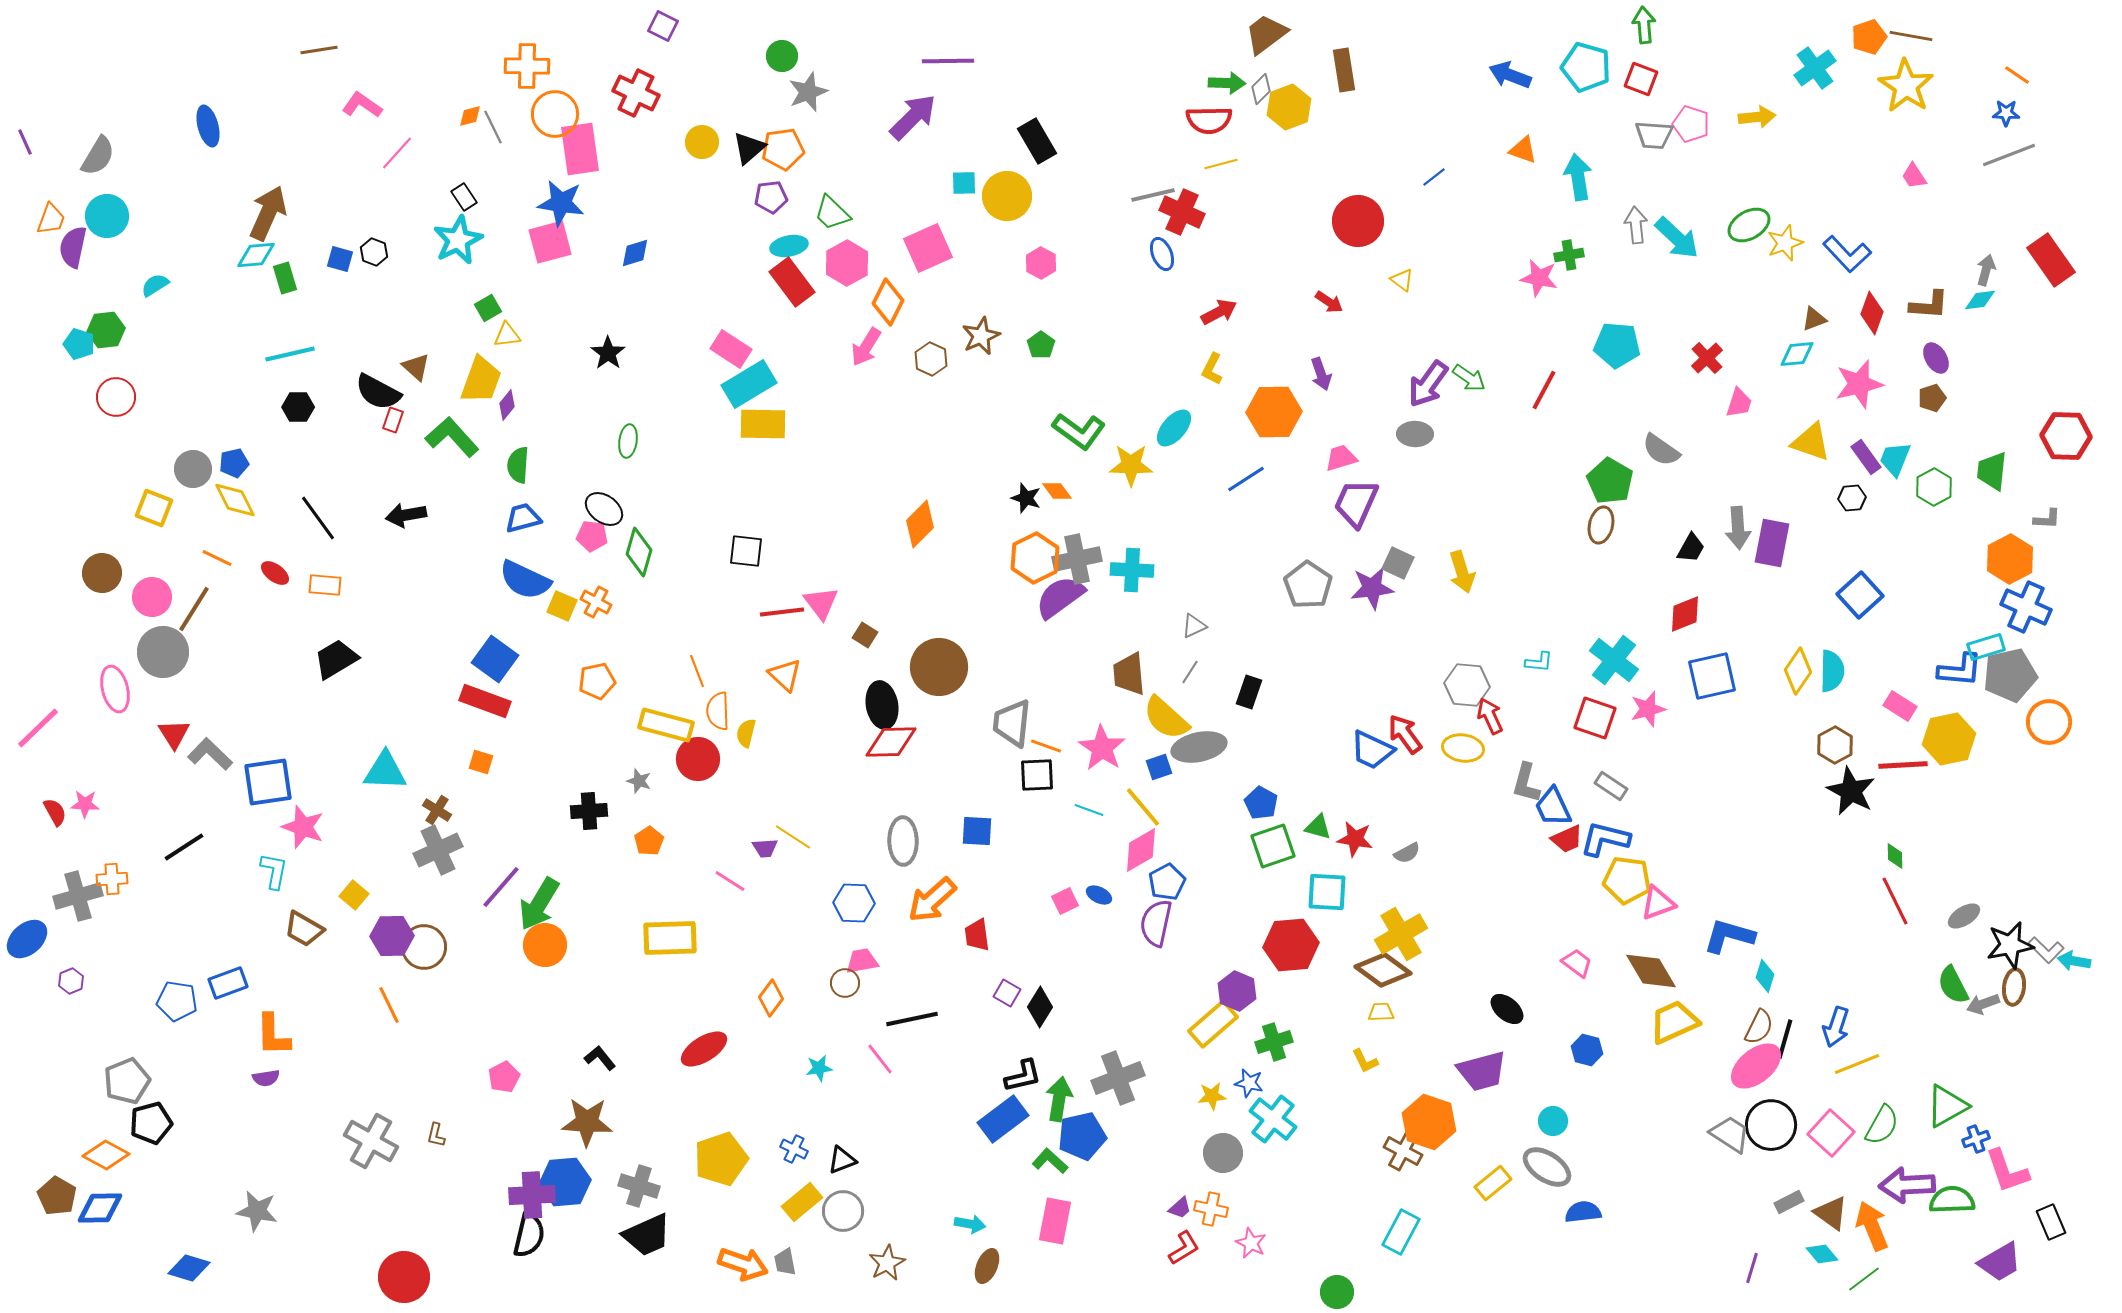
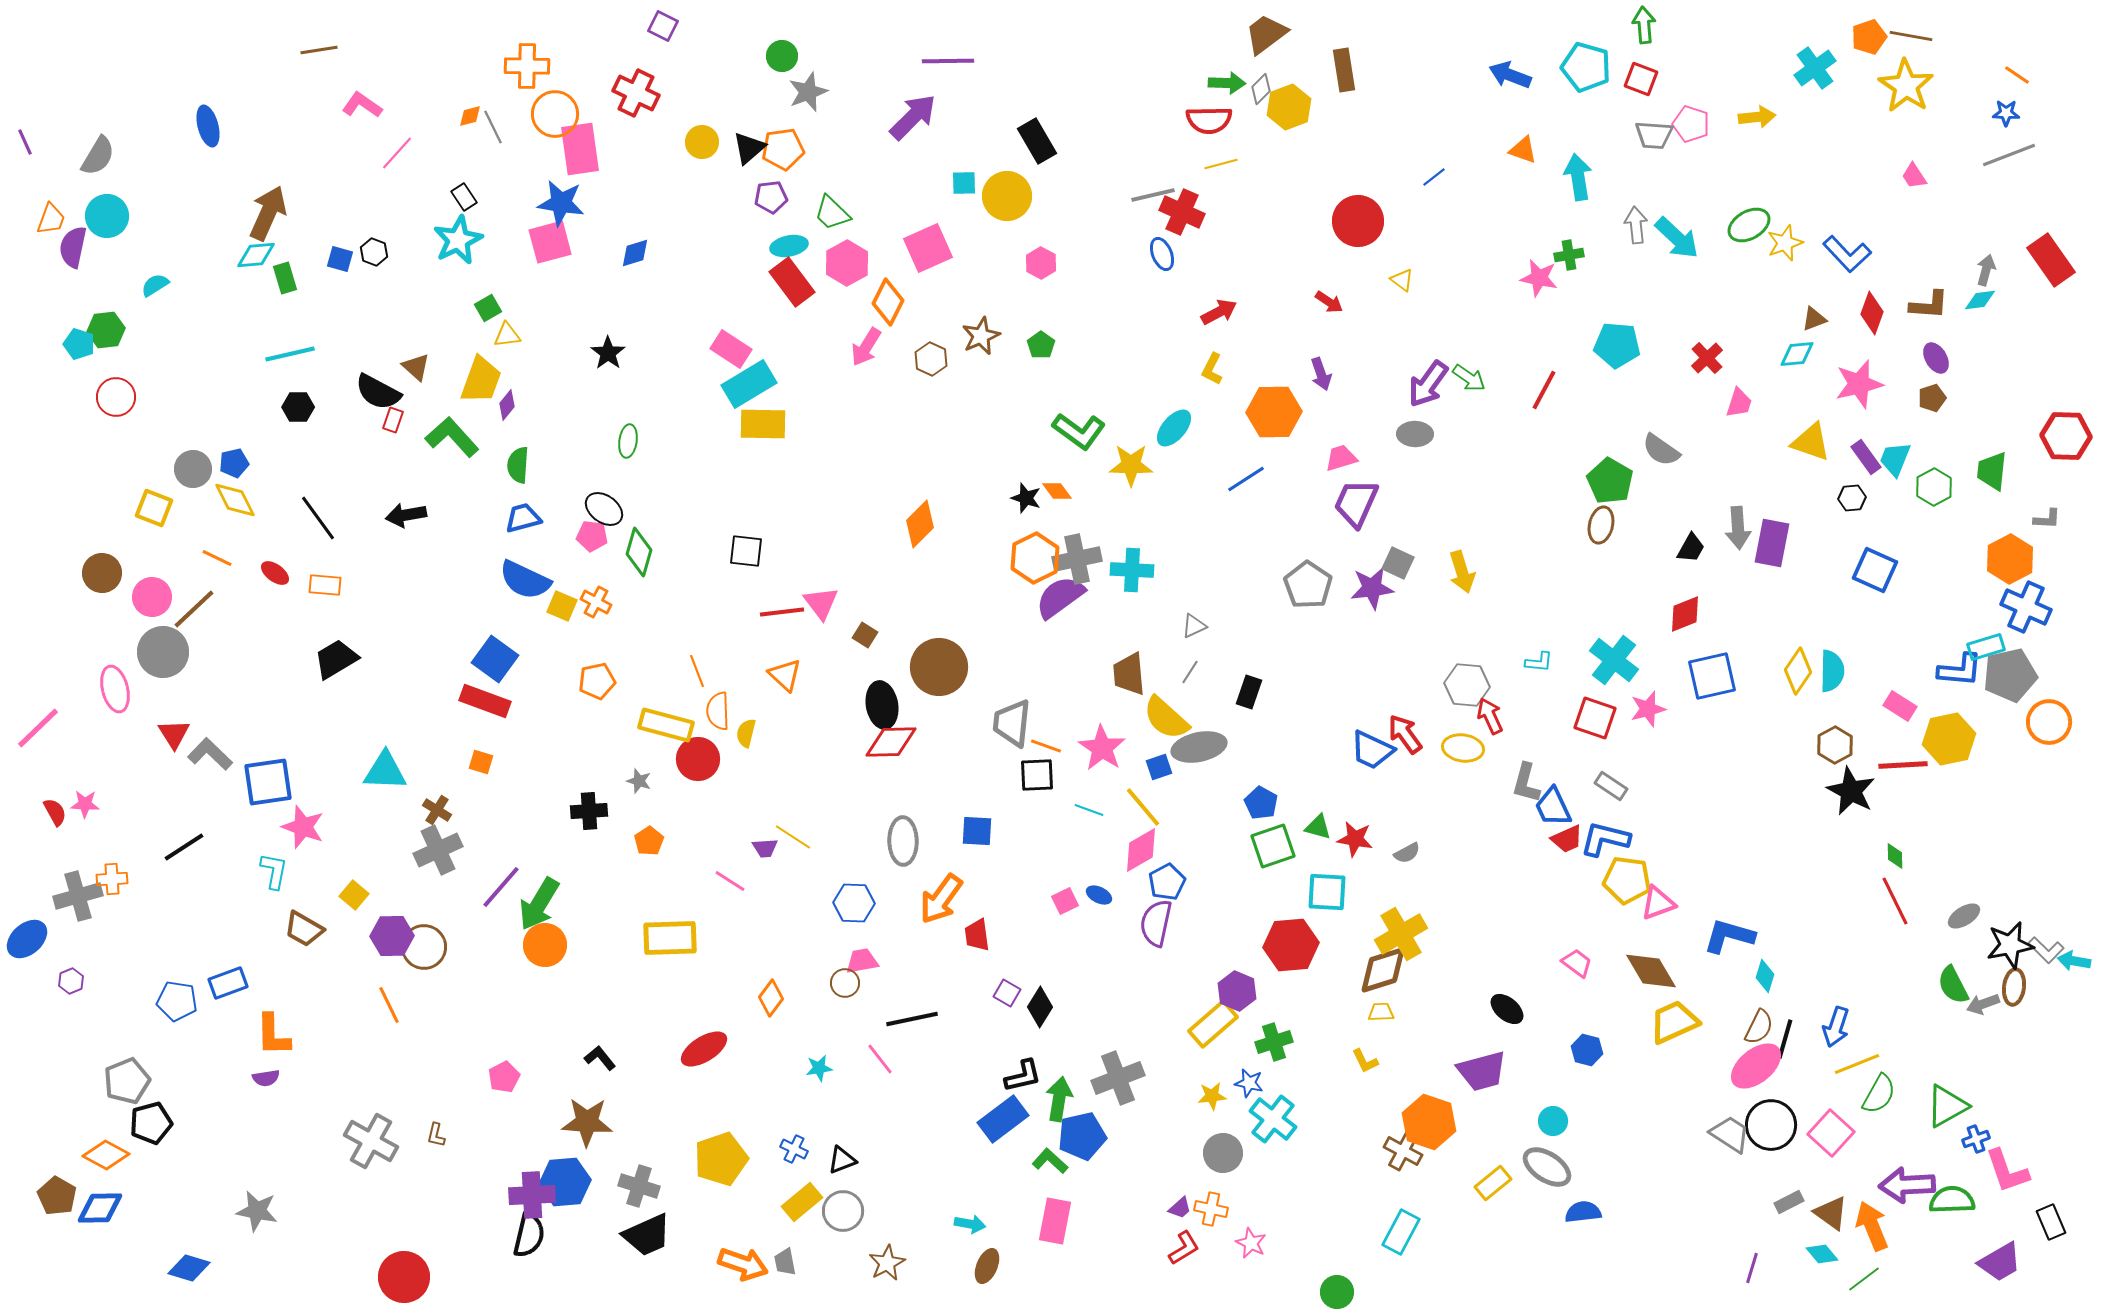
blue square at (1860, 595): moved 15 px right, 25 px up; rotated 24 degrees counterclockwise
brown line at (194, 609): rotated 15 degrees clockwise
orange arrow at (932, 900): moved 9 px right, 1 px up; rotated 12 degrees counterclockwise
brown diamond at (1383, 970): rotated 54 degrees counterclockwise
green semicircle at (1882, 1125): moved 3 px left, 31 px up
